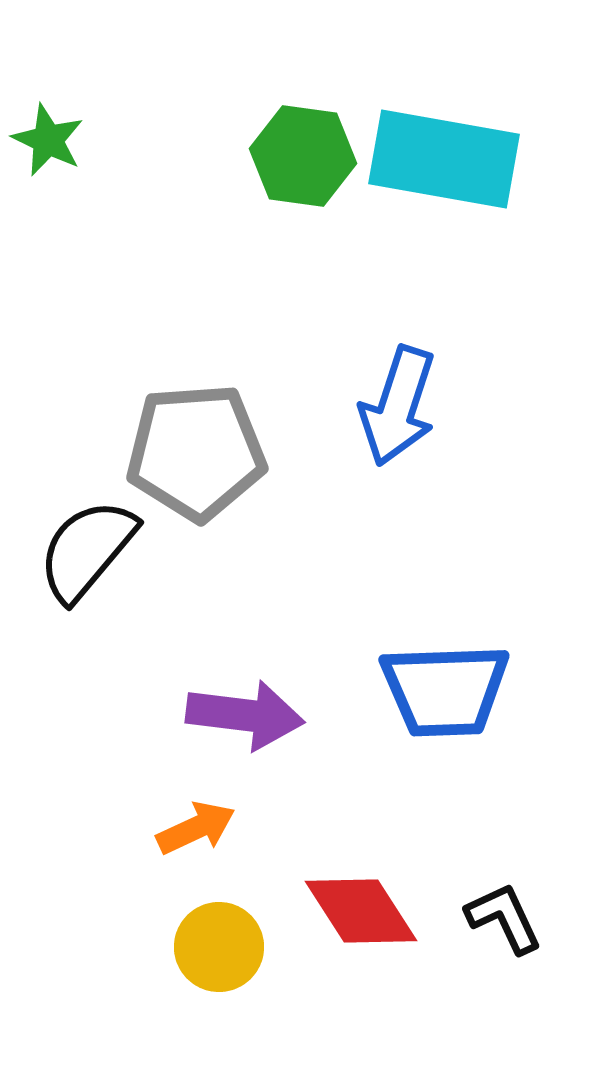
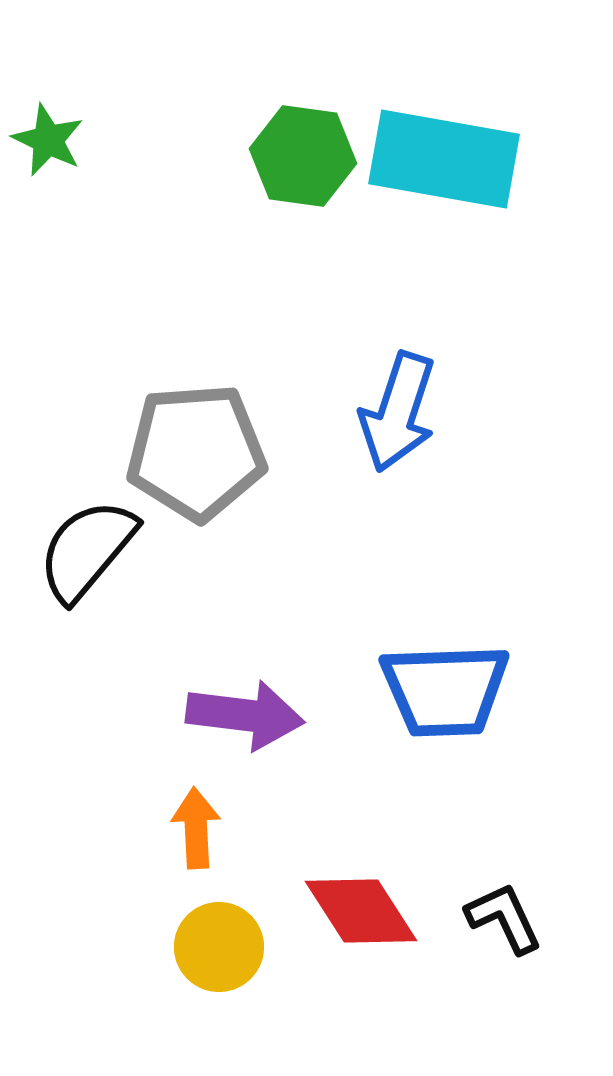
blue arrow: moved 6 px down
orange arrow: rotated 68 degrees counterclockwise
